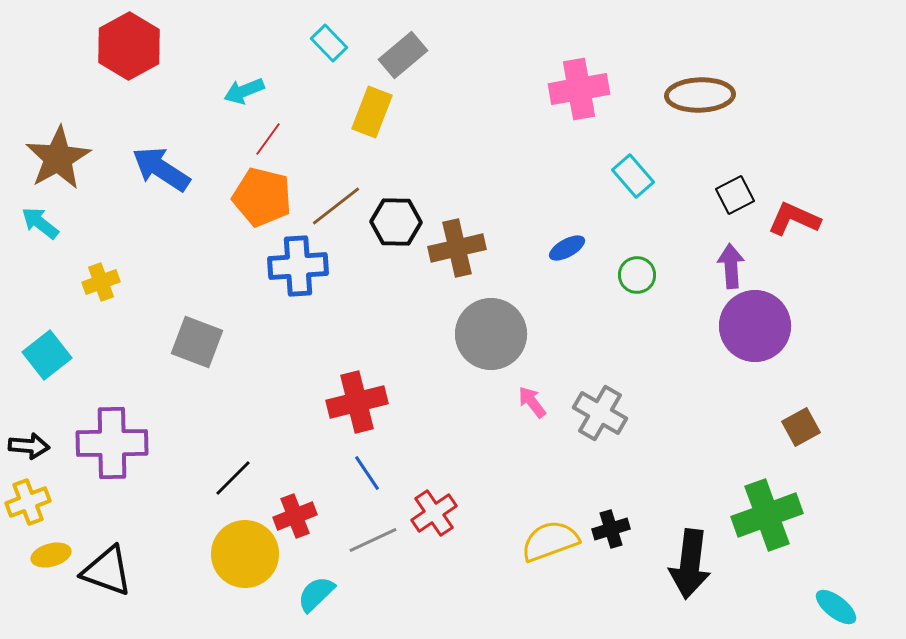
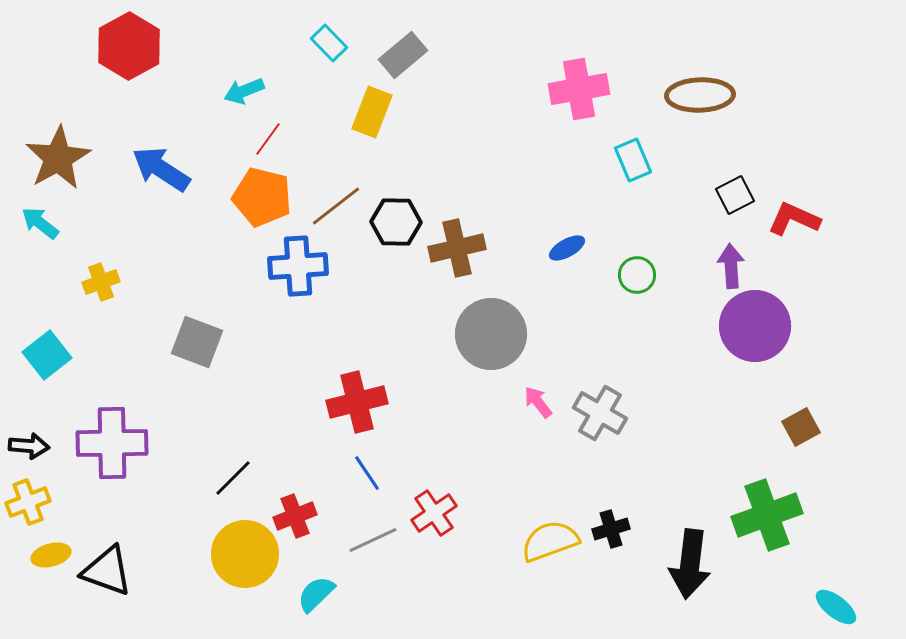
cyan rectangle at (633, 176): moved 16 px up; rotated 18 degrees clockwise
pink arrow at (532, 402): moved 6 px right
